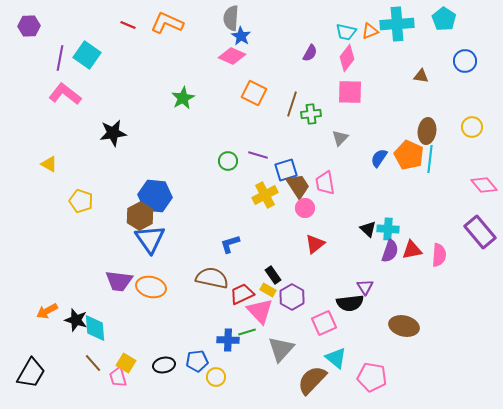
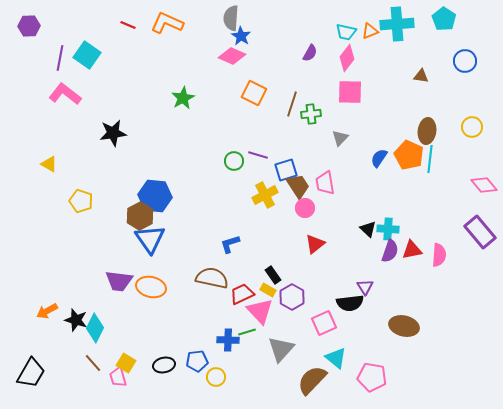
green circle at (228, 161): moved 6 px right
cyan diamond at (95, 328): rotated 32 degrees clockwise
